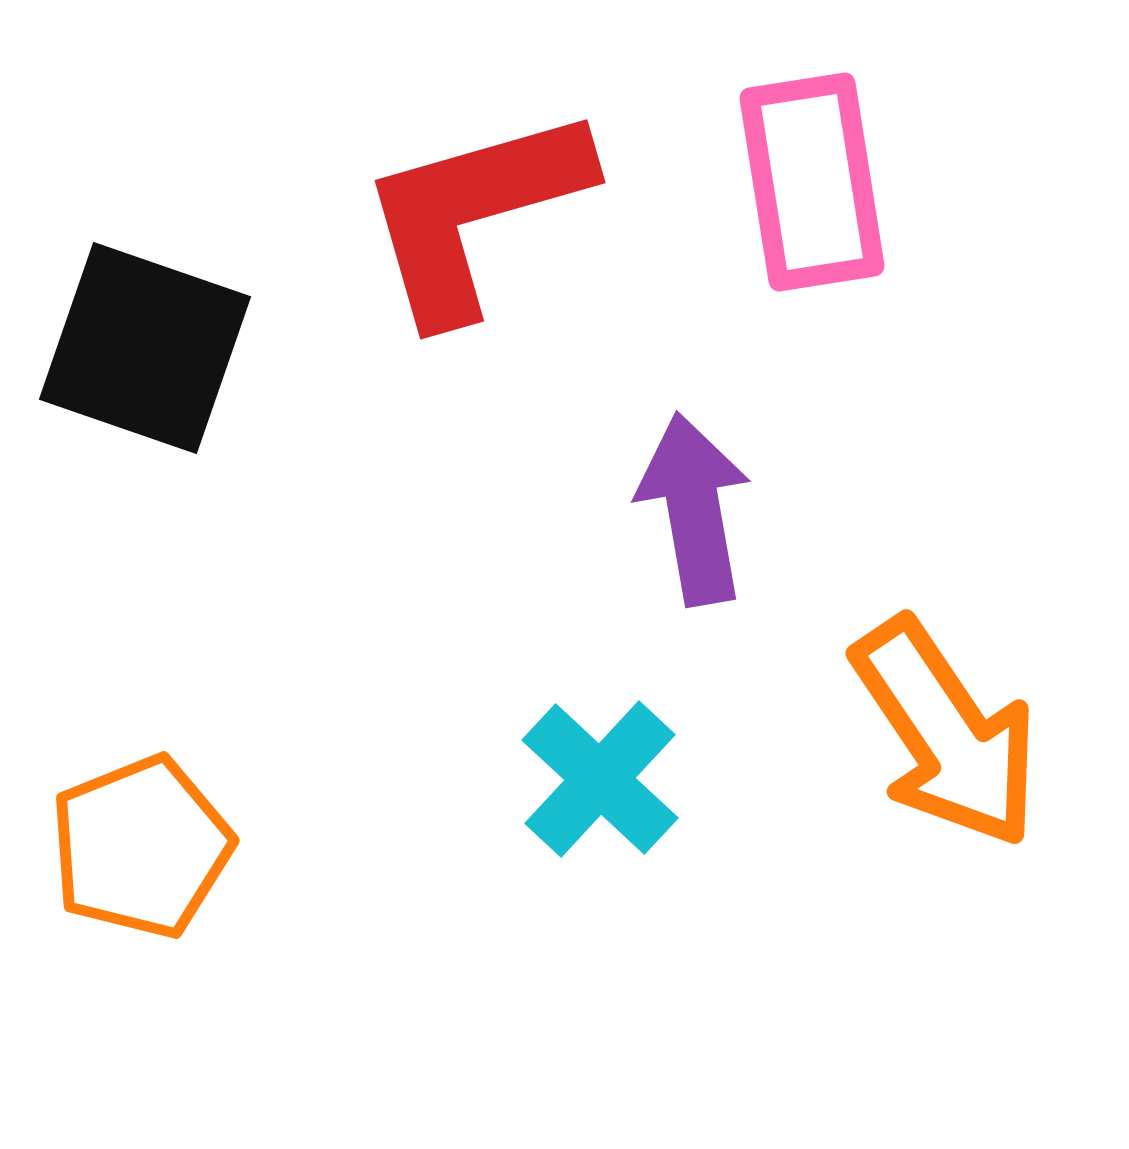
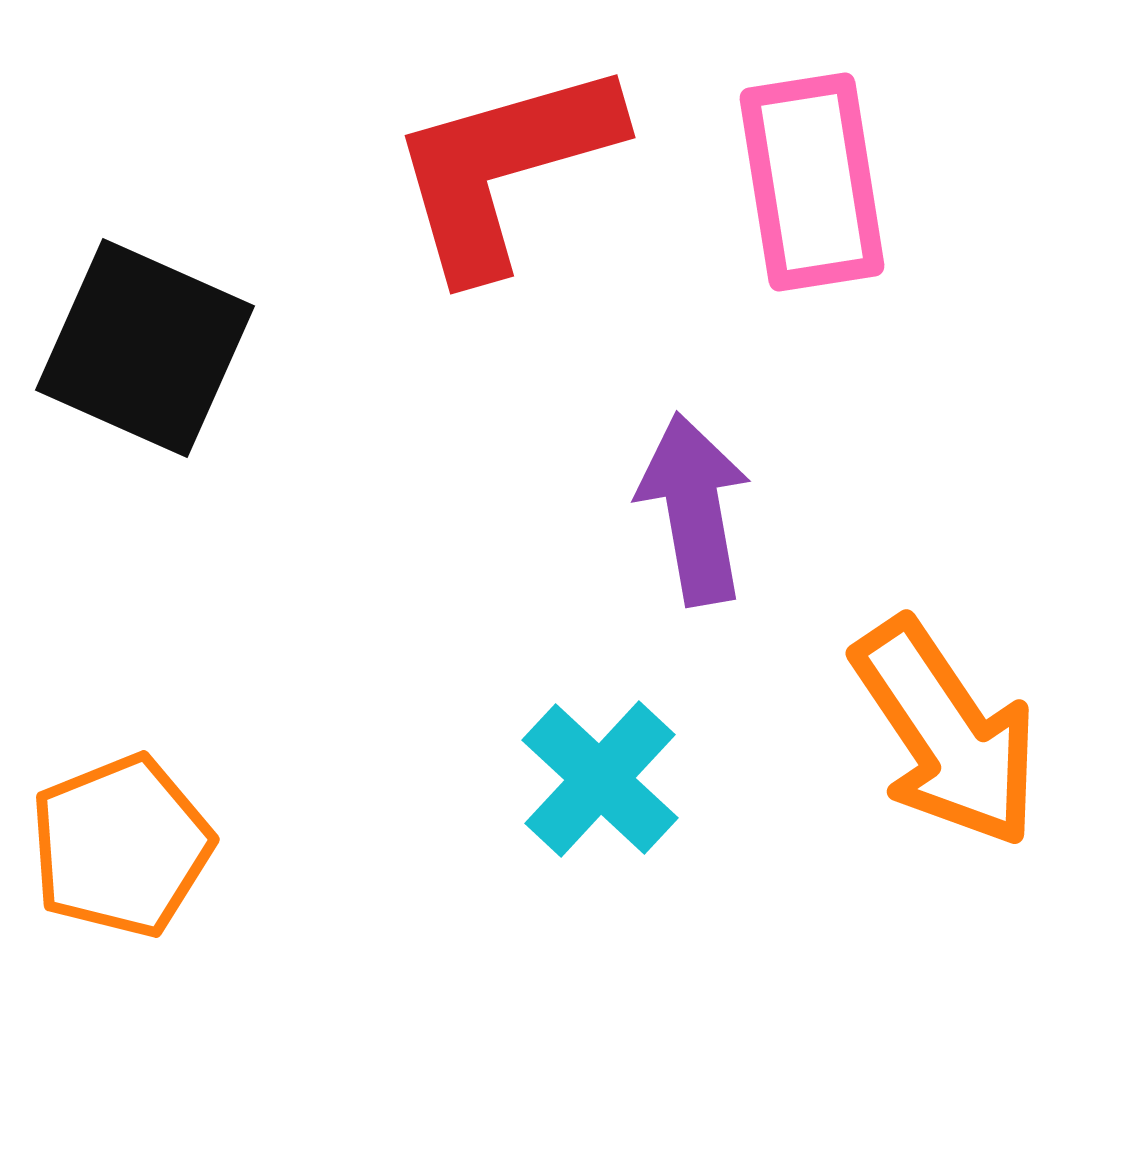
red L-shape: moved 30 px right, 45 px up
black square: rotated 5 degrees clockwise
orange pentagon: moved 20 px left, 1 px up
